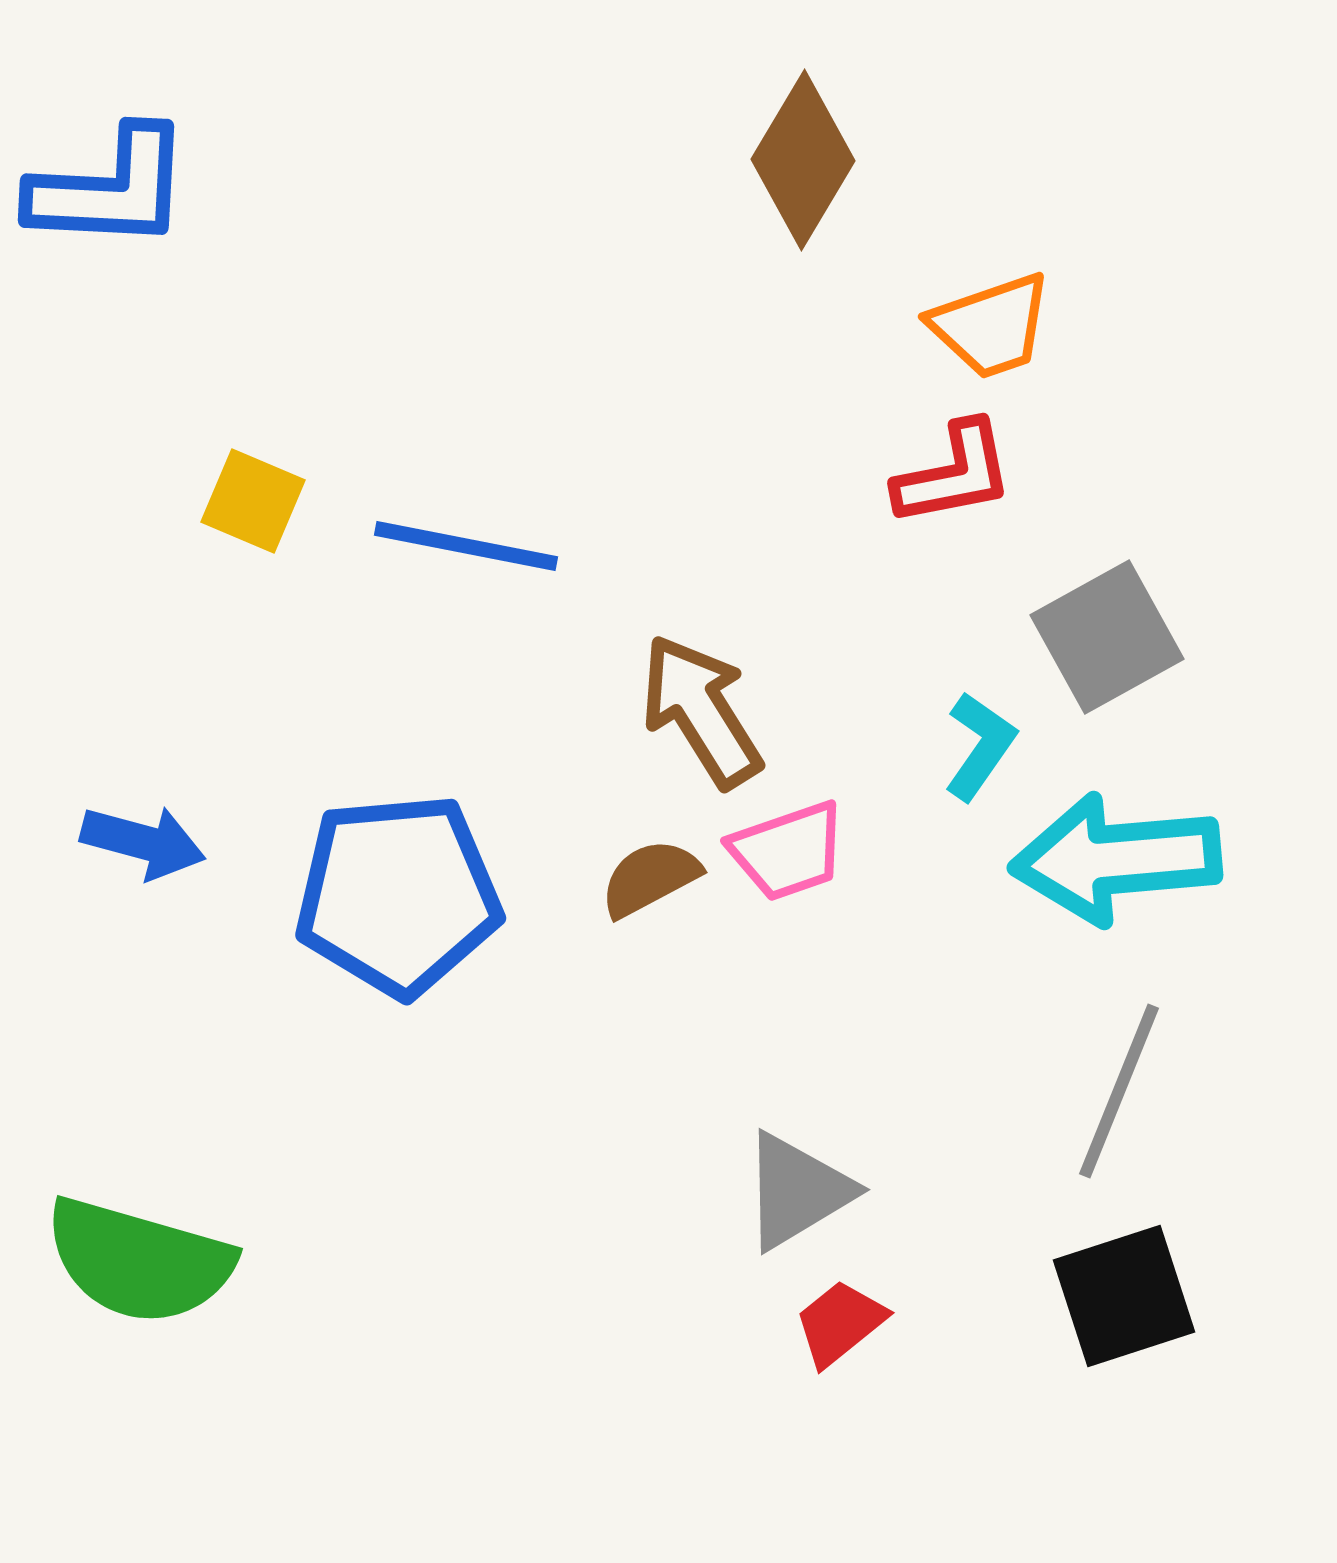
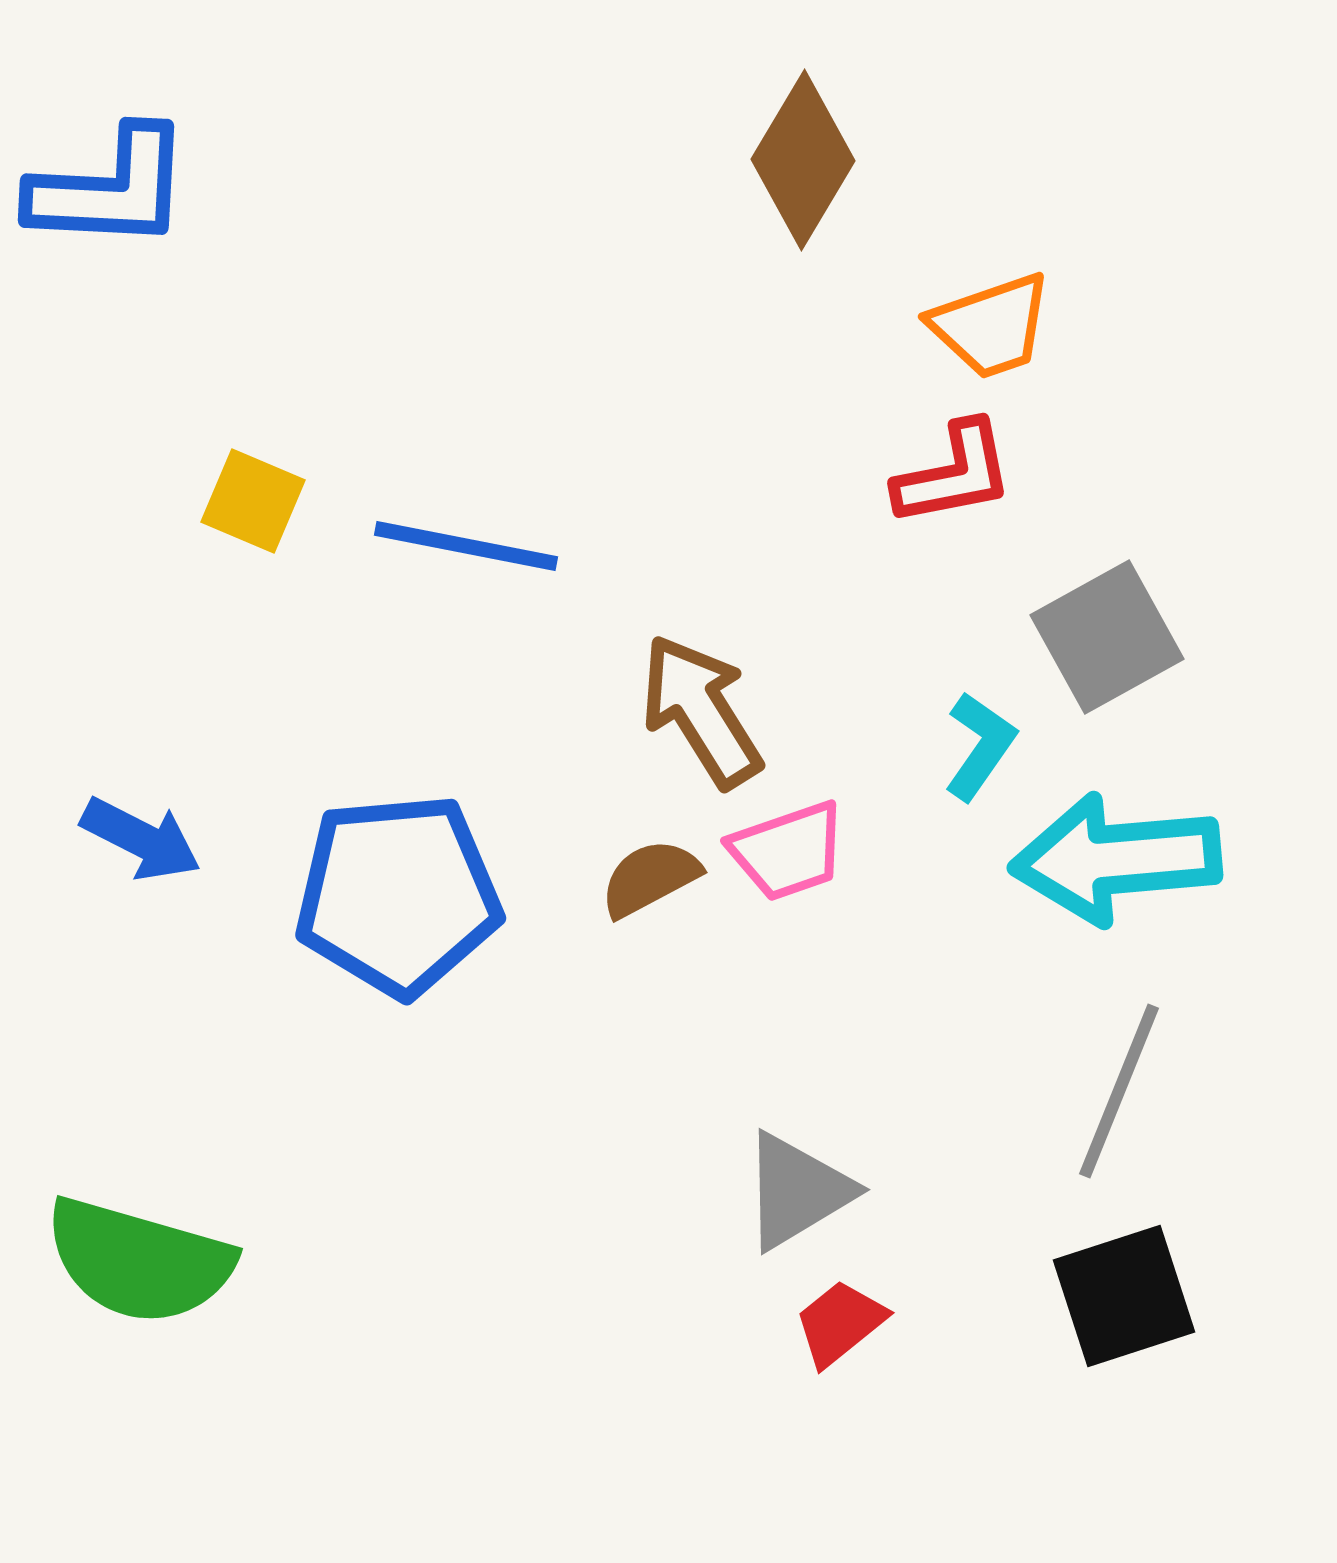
blue arrow: moved 2 px left, 3 px up; rotated 12 degrees clockwise
